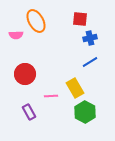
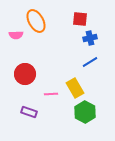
pink line: moved 2 px up
purple rectangle: rotated 42 degrees counterclockwise
